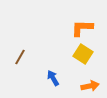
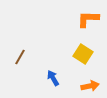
orange L-shape: moved 6 px right, 9 px up
